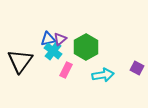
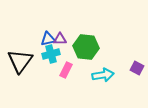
purple triangle: rotated 40 degrees clockwise
green hexagon: rotated 25 degrees counterclockwise
cyan cross: moved 2 px left, 3 px down; rotated 36 degrees clockwise
